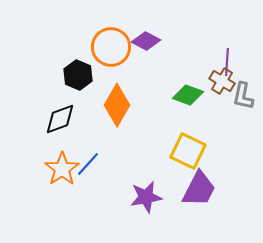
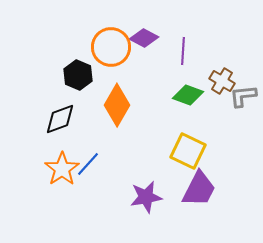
purple diamond: moved 2 px left, 3 px up
purple line: moved 44 px left, 11 px up
gray L-shape: rotated 72 degrees clockwise
